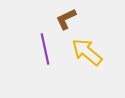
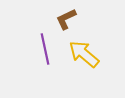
yellow arrow: moved 3 px left, 2 px down
